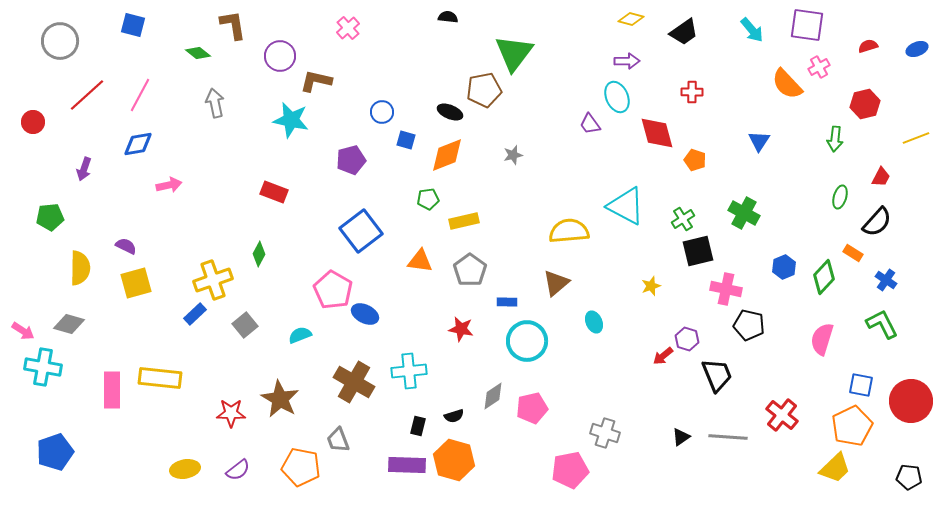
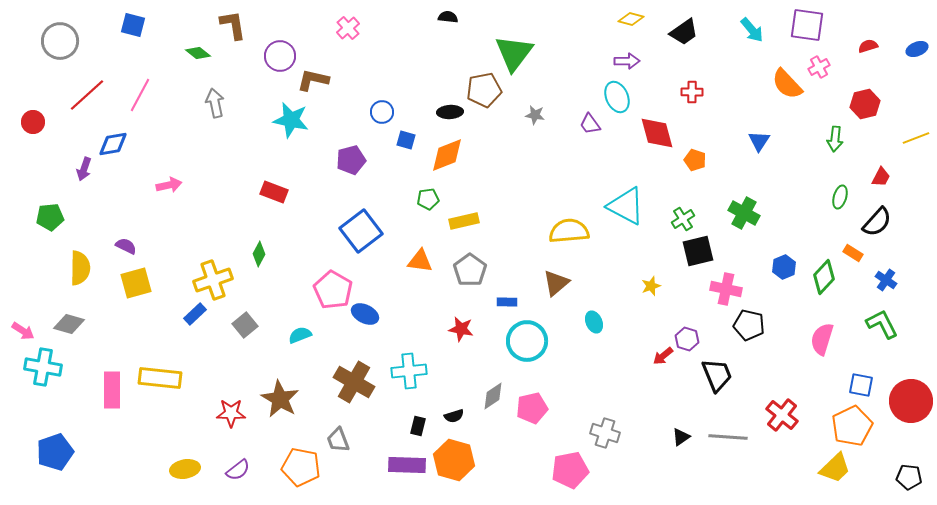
brown L-shape at (316, 81): moved 3 px left, 1 px up
black ellipse at (450, 112): rotated 25 degrees counterclockwise
blue diamond at (138, 144): moved 25 px left
gray star at (513, 155): moved 22 px right, 40 px up; rotated 24 degrees clockwise
